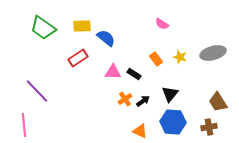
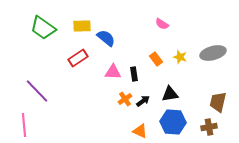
black rectangle: rotated 48 degrees clockwise
black triangle: rotated 42 degrees clockwise
brown trapezoid: rotated 45 degrees clockwise
